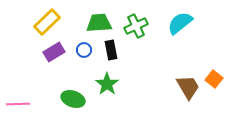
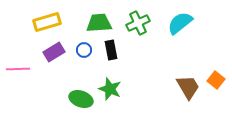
yellow rectangle: rotated 28 degrees clockwise
green cross: moved 2 px right, 3 px up
orange square: moved 2 px right, 1 px down
green star: moved 3 px right, 5 px down; rotated 15 degrees counterclockwise
green ellipse: moved 8 px right
pink line: moved 35 px up
